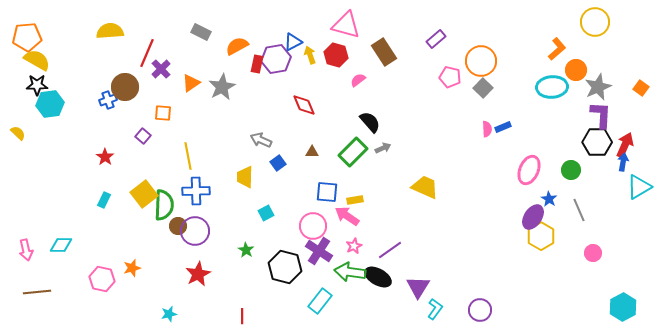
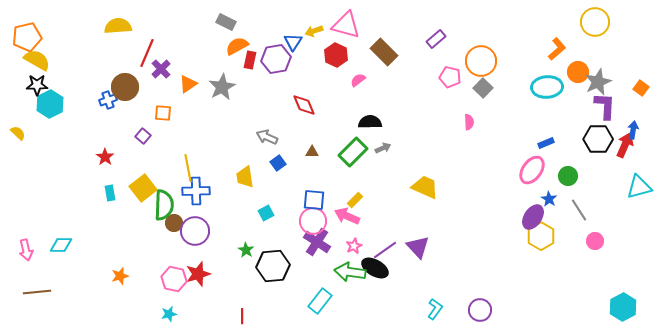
yellow semicircle at (110, 31): moved 8 px right, 5 px up
gray rectangle at (201, 32): moved 25 px right, 10 px up
orange pentagon at (27, 37): rotated 8 degrees counterclockwise
blue triangle at (293, 42): rotated 30 degrees counterclockwise
brown rectangle at (384, 52): rotated 12 degrees counterclockwise
yellow arrow at (310, 55): moved 4 px right, 24 px up; rotated 90 degrees counterclockwise
red hexagon at (336, 55): rotated 10 degrees clockwise
red rectangle at (257, 64): moved 7 px left, 4 px up
orange circle at (576, 70): moved 2 px right, 2 px down
orange triangle at (191, 83): moved 3 px left, 1 px down
cyan ellipse at (552, 87): moved 5 px left
gray star at (598, 87): moved 5 px up
cyan hexagon at (50, 104): rotated 20 degrees counterclockwise
purple L-shape at (601, 115): moved 4 px right, 9 px up
black semicircle at (370, 122): rotated 50 degrees counterclockwise
blue rectangle at (503, 127): moved 43 px right, 16 px down
pink semicircle at (487, 129): moved 18 px left, 7 px up
gray arrow at (261, 140): moved 6 px right, 3 px up
black hexagon at (597, 142): moved 1 px right, 3 px up
yellow line at (188, 156): moved 12 px down
blue arrow at (623, 162): moved 10 px right, 32 px up
pink ellipse at (529, 170): moved 3 px right; rotated 12 degrees clockwise
green circle at (571, 170): moved 3 px left, 6 px down
yellow trapezoid at (245, 177): rotated 10 degrees counterclockwise
cyan triangle at (639, 187): rotated 16 degrees clockwise
blue square at (327, 192): moved 13 px left, 8 px down
yellow square at (144, 194): moved 1 px left, 6 px up
cyan rectangle at (104, 200): moved 6 px right, 7 px up; rotated 35 degrees counterclockwise
yellow rectangle at (355, 200): rotated 35 degrees counterclockwise
gray line at (579, 210): rotated 10 degrees counterclockwise
pink arrow at (347, 216): rotated 10 degrees counterclockwise
brown circle at (178, 226): moved 4 px left, 3 px up
pink circle at (313, 226): moved 5 px up
purple line at (390, 250): moved 5 px left
purple cross at (319, 251): moved 2 px left, 9 px up
pink circle at (593, 253): moved 2 px right, 12 px up
black hexagon at (285, 267): moved 12 px left, 1 px up; rotated 20 degrees counterclockwise
orange star at (132, 268): moved 12 px left, 8 px down
red star at (198, 274): rotated 10 degrees clockwise
black ellipse at (378, 277): moved 3 px left, 9 px up
pink hexagon at (102, 279): moved 72 px right
purple triangle at (418, 287): moved 40 px up; rotated 15 degrees counterclockwise
